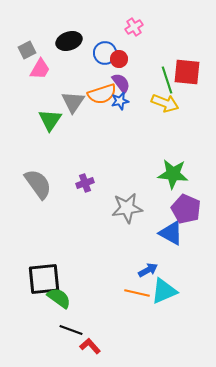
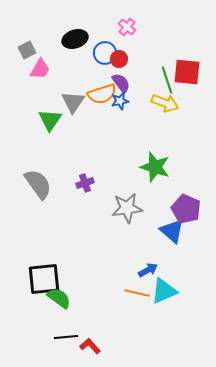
pink cross: moved 7 px left; rotated 18 degrees counterclockwise
black ellipse: moved 6 px right, 2 px up
green star: moved 18 px left, 7 px up; rotated 12 degrees clockwise
blue triangle: moved 1 px right, 2 px up; rotated 12 degrees clockwise
black line: moved 5 px left, 7 px down; rotated 25 degrees counterclockwise
